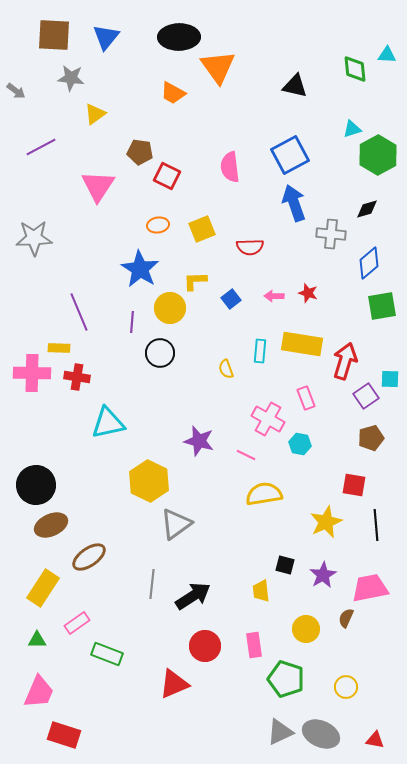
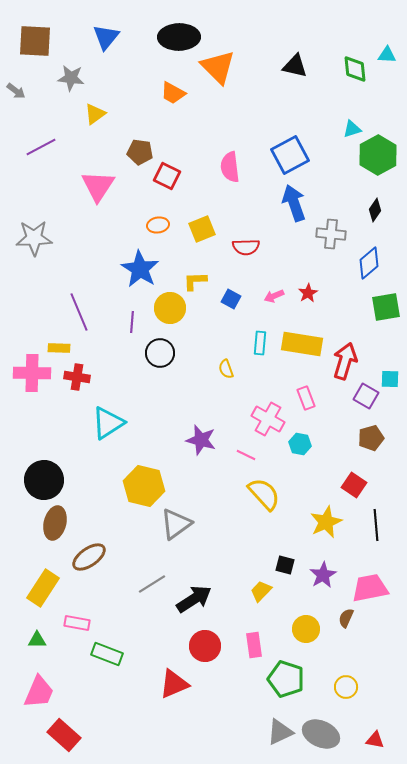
brown square at (54, 35): moved 19 px left, 6 px down
orange triangle at (218, 67): rotated 9 degrees counterclockwise
black triangle at (295, 86): moved 20 px up
black diamond at (367, 209): moved 8 px right, 1 px down; rotated 40 degrees counterclockwise
red semicircle at (250, 247): moved 4 px left
red star at (308, 293): rotated 24 degrees clockwise
pink arrow at (274, 296): rotated 24 degrees counterclockwise
blue square at (231, 299): rotated 24 degrees counterclockwise
green square at (382, 306): moved 4 px right, 1 px down
cyan rectangle at (260, 351): moved 8 px up
purple square at (366, 396): rotated 25 degrees counterclockwise
cyan triangle at (108, 423): rotated 21 degrees counterclockwise
purple star at (199, 441): moved 2 px right, 1 px up
yellow hexagon at (149, 481): moved 5 px left, 5 px down; rotated 12 degrees counterclockwise
black circle at (36, 485): moved 8 px right, 5 px up
red square at (354, 485): rotated 25 degrees clockwise
yellow semicircle at (264, 494): rotated 57 degrees clockwise
brown ellipse at (51, 525): moved 4 px right, 2 px up; rotated 52 degrees counterclockwise
gray line at (152, 584): rotated 52 degrees clockwise
yellow trapezoid at (261, 591): rotated 50 degrees clockwise
black arrow at (193, 596): moved 1 px right, 3 px down
pink rectangle at (77, 623): rotated 45 degrees clockwise
red rectangle at (64, 735): rotated 24 degrees clockwise
